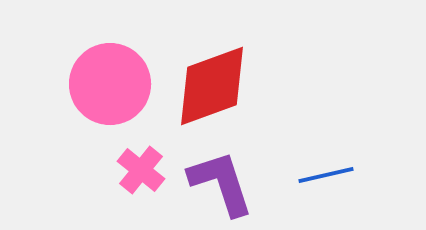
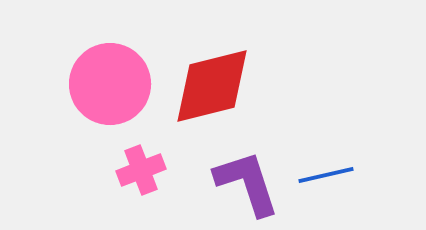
red diamond: rotated 6 degrees clockwise
pink cross: rotated 30 degrees clockwise
purple L-shape: moved 26 px right
